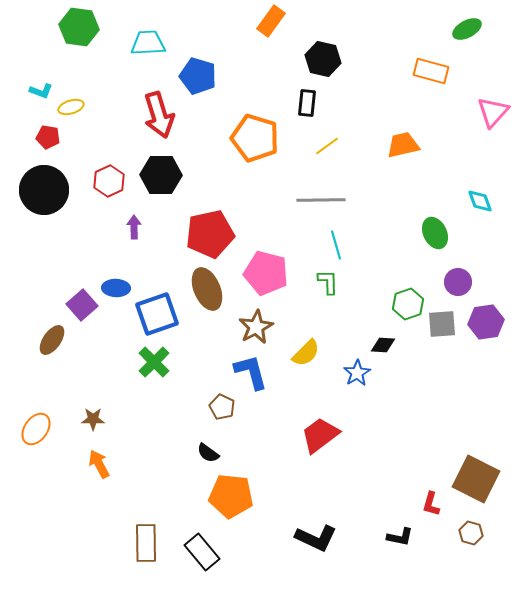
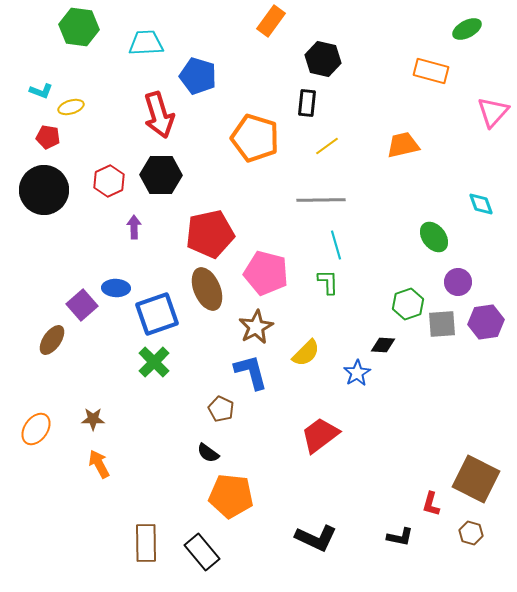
cyan trapezoid at (148, 43): moved 2 px left
cyan diamond at (480, 201): moved 1 px right, 3 px down
green ellipse at (435, 233): moved 1 px left, 4 px down; rotated 12 degrees counterclockwise
brown pentagon at (222, 407): moved 1 px left, 2 px down
